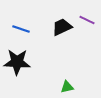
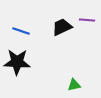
purple line: rotated 21 degrees counterclockwise
blue line: moved 2 px down
green triangle: moved 7 px right, 2 px up
